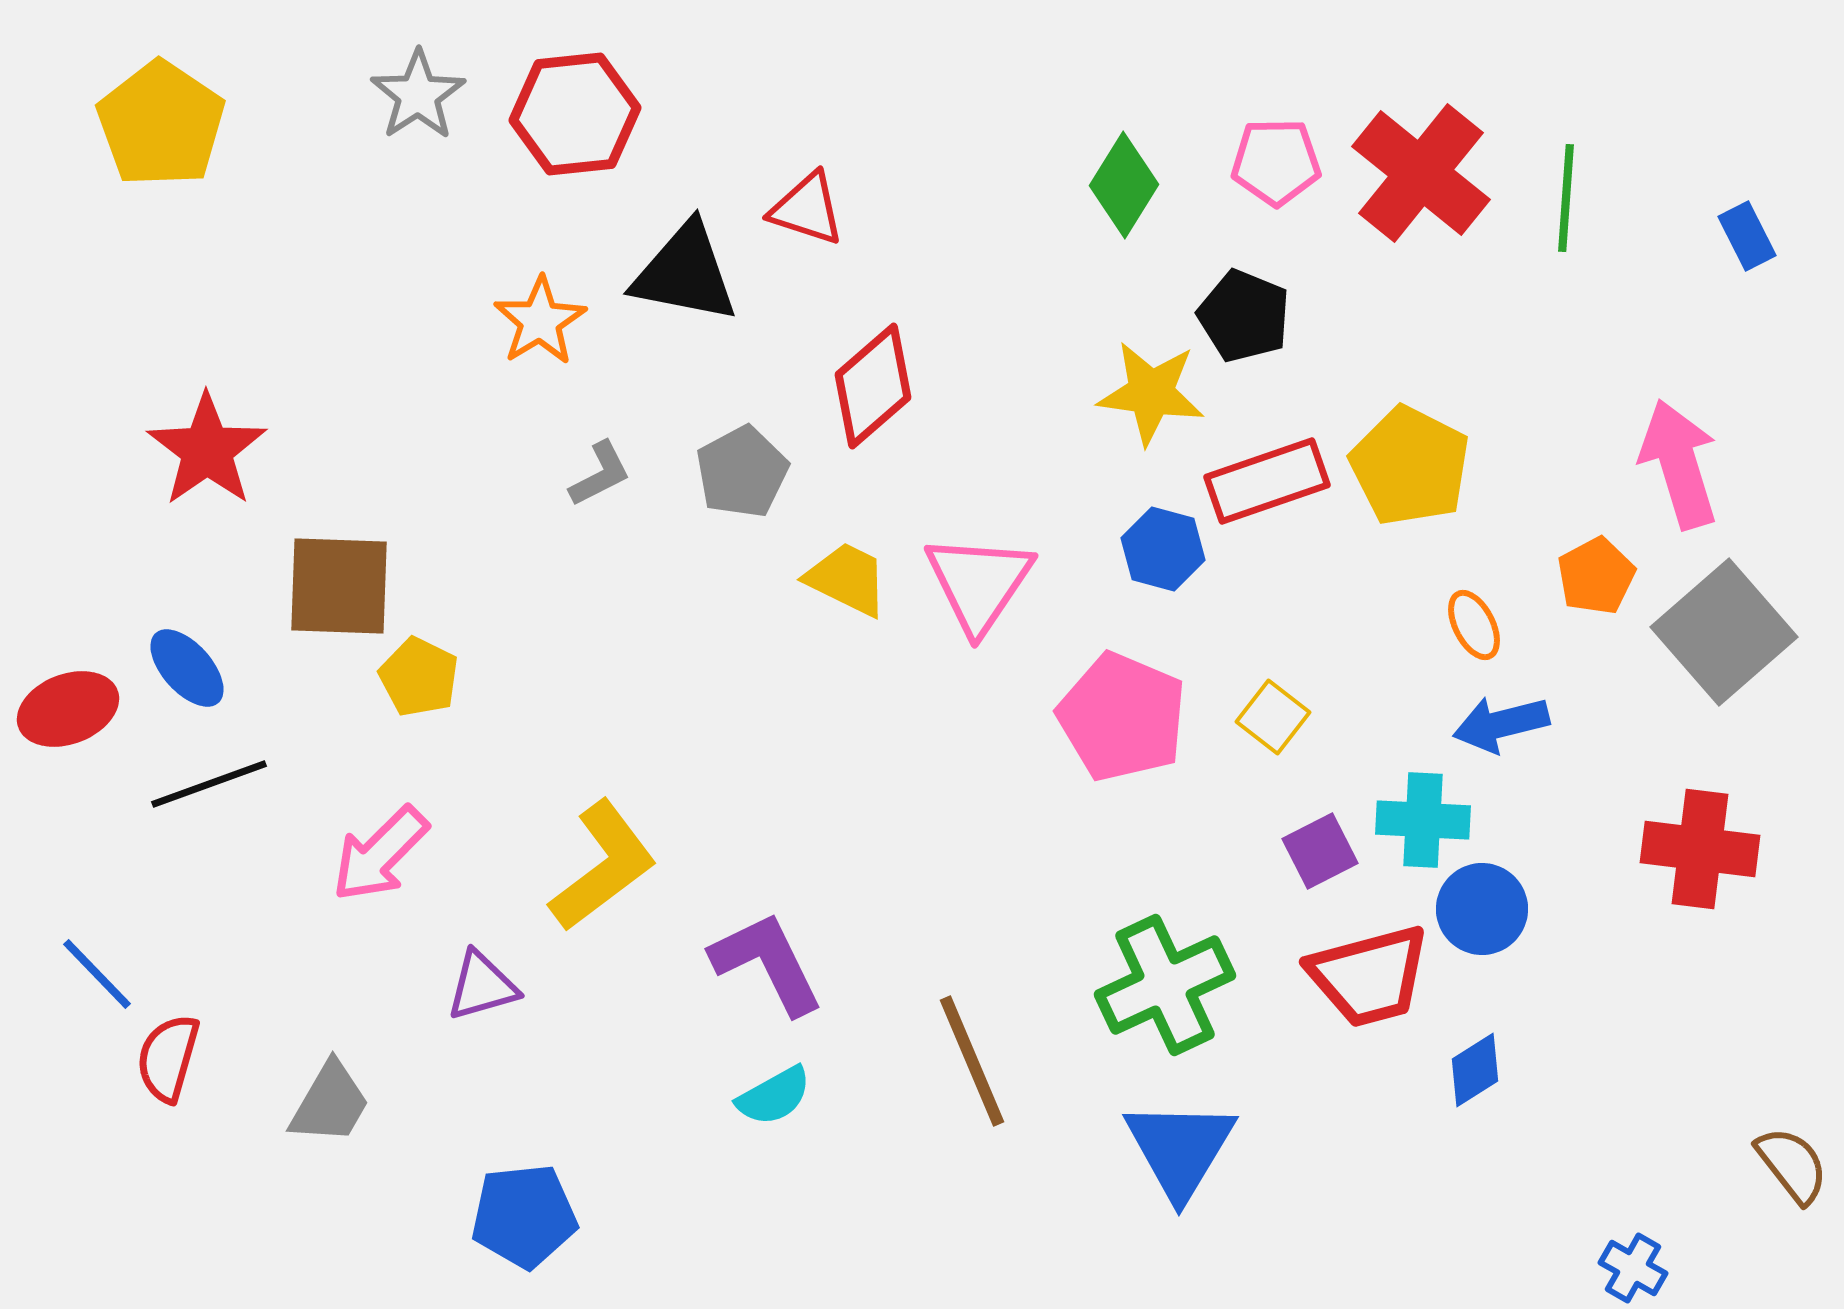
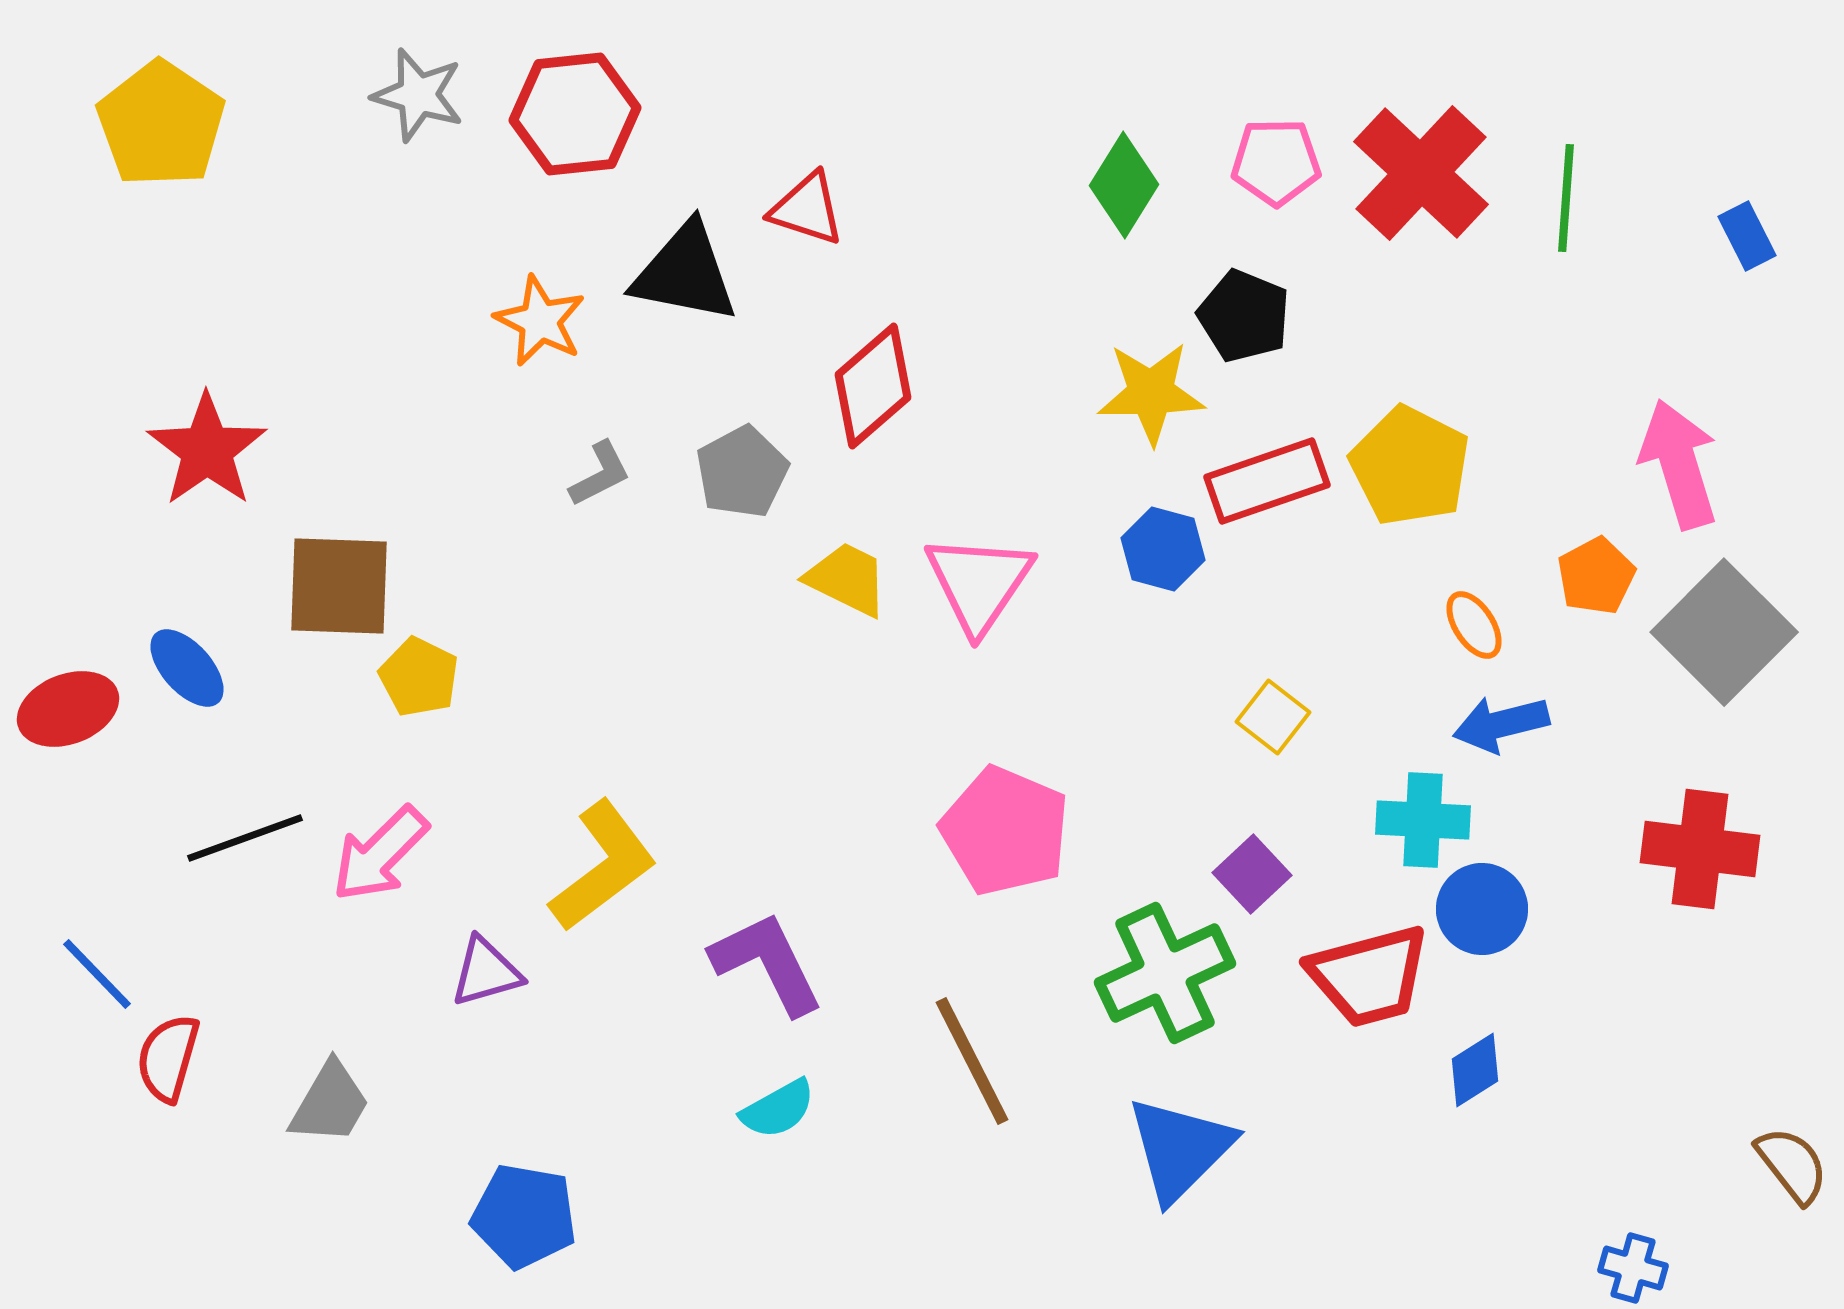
gray star at (418, 95): rotated 22 degrees counterclockwise
red cross at (1421, 173): rotated 4 degrees clockwise
orange star at (540, 321): rotated 14 degrees counterclockwise
yellow star at (1151, 393): rotated 9 degrees counterclockwise
orange ellipse at (1474, 625): rotated 6 degrees counterclockwise
gray square at (1724, 632): rotated 4 degrees counterclockwise
pink pentagon at (1122, 717): moved 117 px left, 114 px down
black line at (209, 784): moved 36 px right, 54 px down
purple square at (1320, 851): moved 68 px left, 23 px down; rotated 16 degrees counterclockwise
green cross at (1165, 985): moved 12 px up
purple triangle at (482, 986): moved 4 px right, 14 px up
brown line at (972, 1061): rotated 4 degrees counterclockwise
cyan semicircle at (774, 1096): moved 4 px right, 13 px down
blue triangle at (1180, 1149): rotated 14 degrees clockwise
blue pentagon at (524, 1216): rotated 16 degrees clockwise
blue cross at (1633, 1268): rotated 14 degrees counterclockwise
